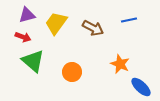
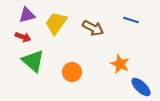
blue line: moved 2 px right; rotated 28 degrees clockwise
